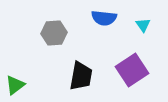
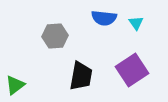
cyan triangle: moved 7 px left, 2 px up
gray hexagon: moved 1 px right, 3 px down
